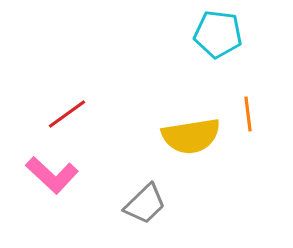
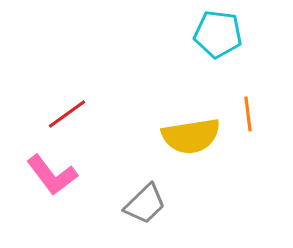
pink L-shape: rotated 10 degrees clockwise
